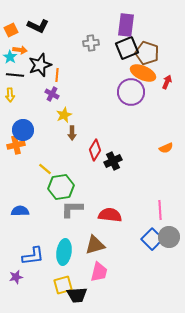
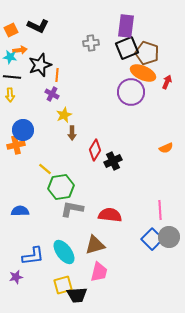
purple rectangle: moved 1 px down
orange arrow: rotated 16 degrees counterclockwise
cyan star: rotated 24 degrees counterclockwise
black line: moved 3 px left, 2 px down
gray L-shape: rotated 10 degrees clockwise
cyan ellipse: rotated 45 degrees counterclockwise
